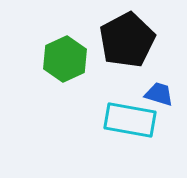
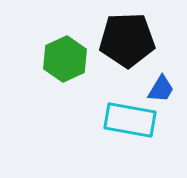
black pentagon: rotated 26 degrees clockwise
blue trapezoid: moved 2 px right, 5 px up; rotated 104 degrees clockwise
